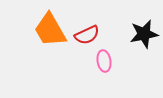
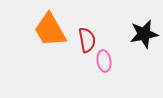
red semicircle: moved 5 px down; rotated 75 degrees counterclockwise
